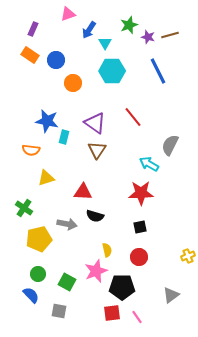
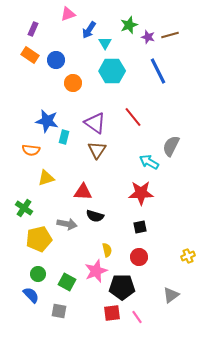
gray semicircle: moved 1 px right, 1 px down
cyan arrow: moved 2 px up
